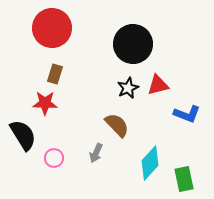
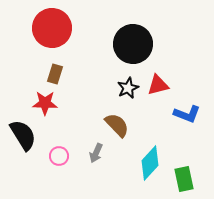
pink circle: moved 5 px right, 2 px up
